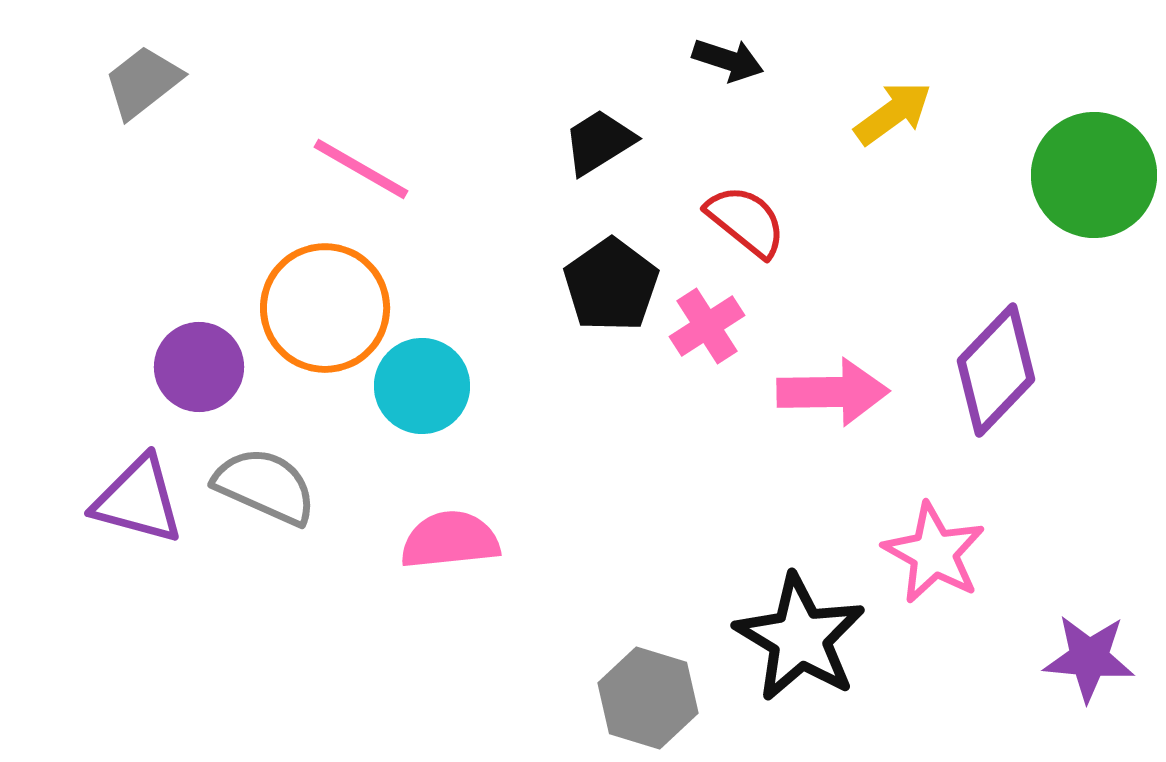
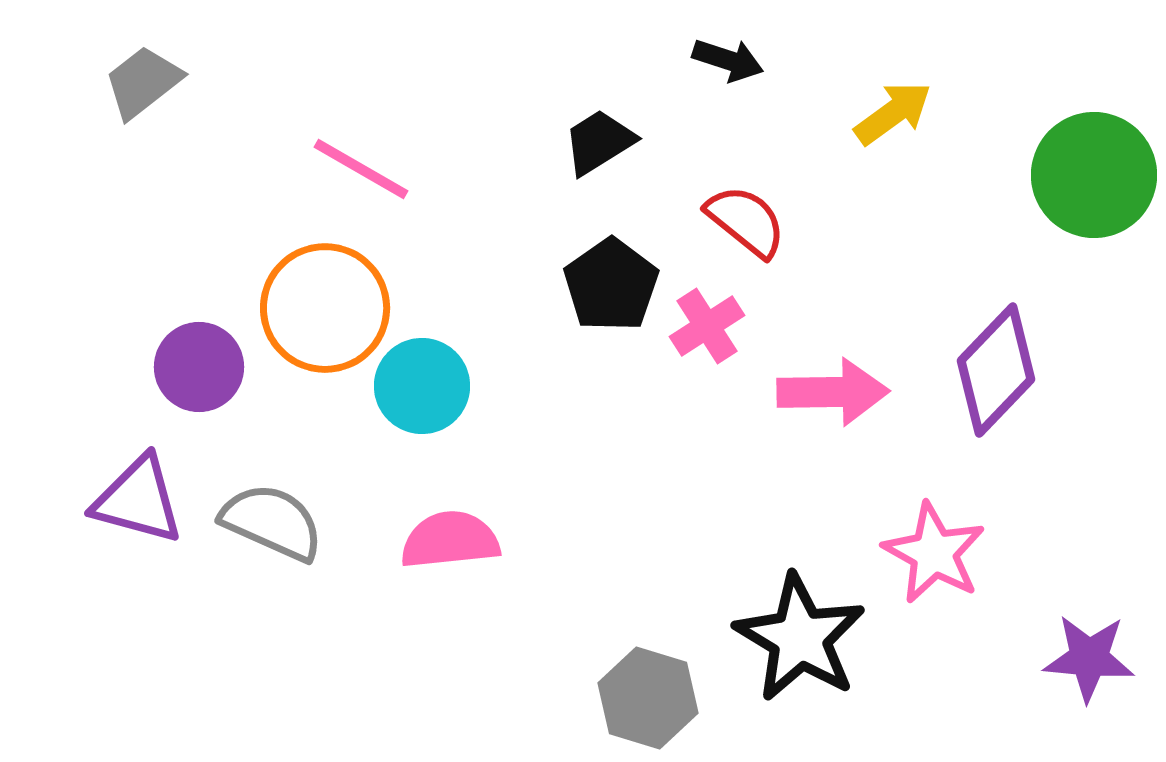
gray semicircle: moved 7 px right, 36 px down
